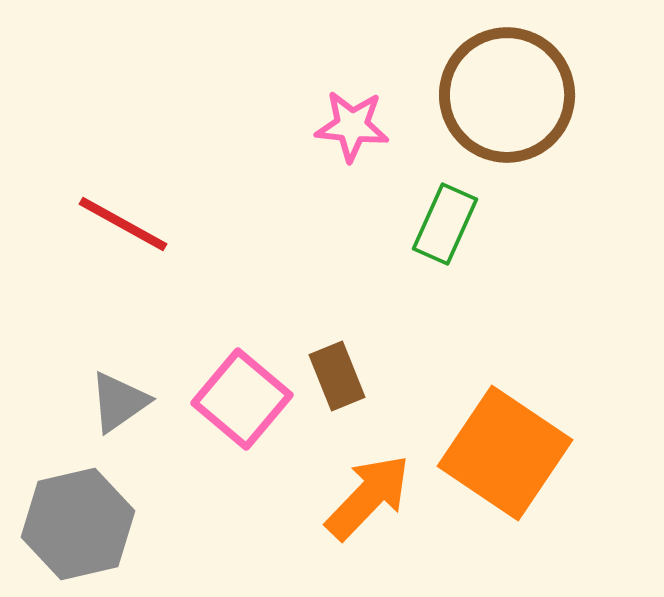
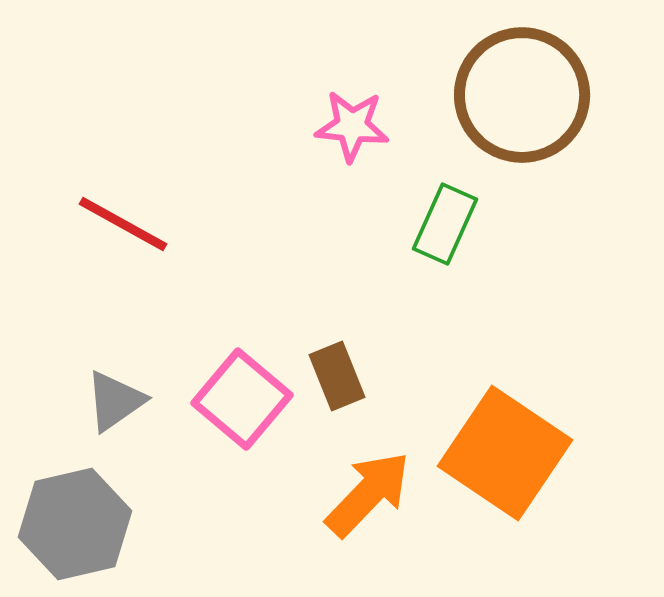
brown circle: moved 15 px right
gray triangle: moved 4 px left, 1 px up
orange arrow: moved 3 px up
gray hexagon: moved 3 px left
